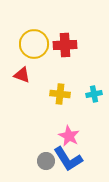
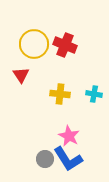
red cross: rotated 25 degrees clockwise
red triangle: moved 1 px left; rotated 36 degrees clockwise
cyan cross: rotated 21 degrees clockwise
gray circle: moved 1 px left, 2 px up
